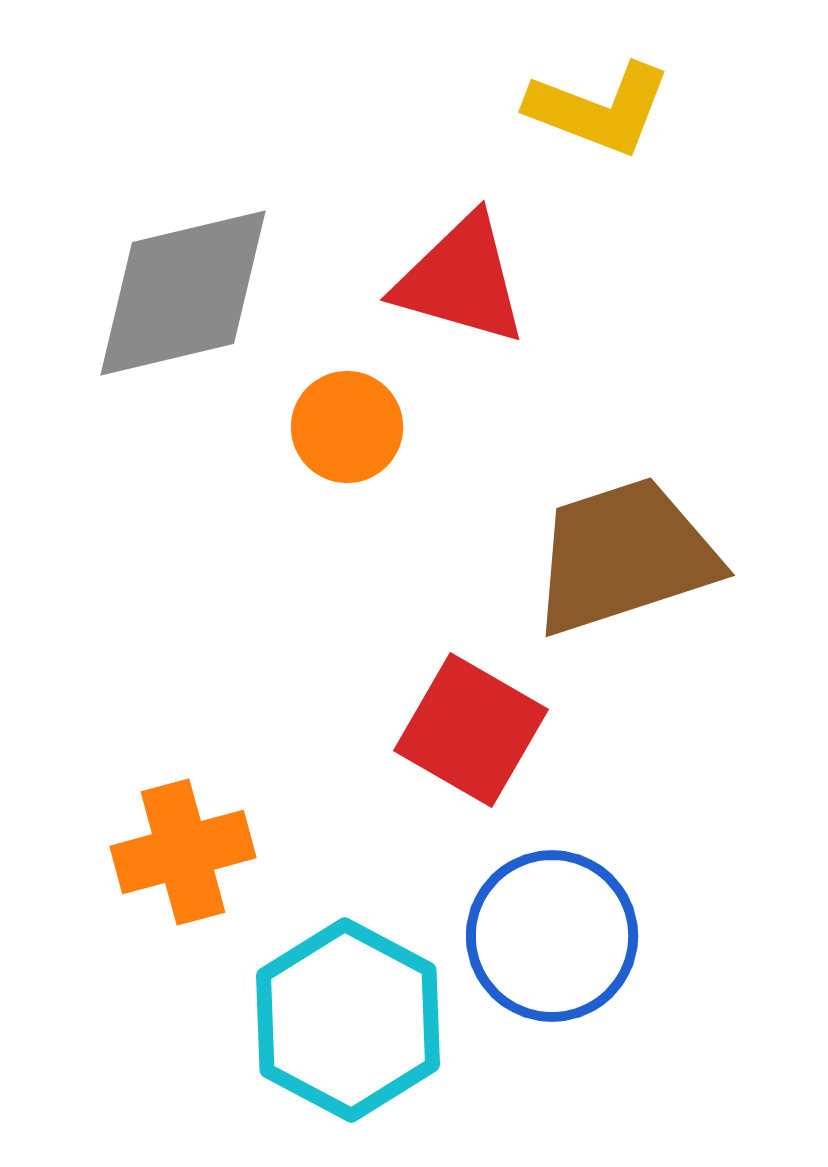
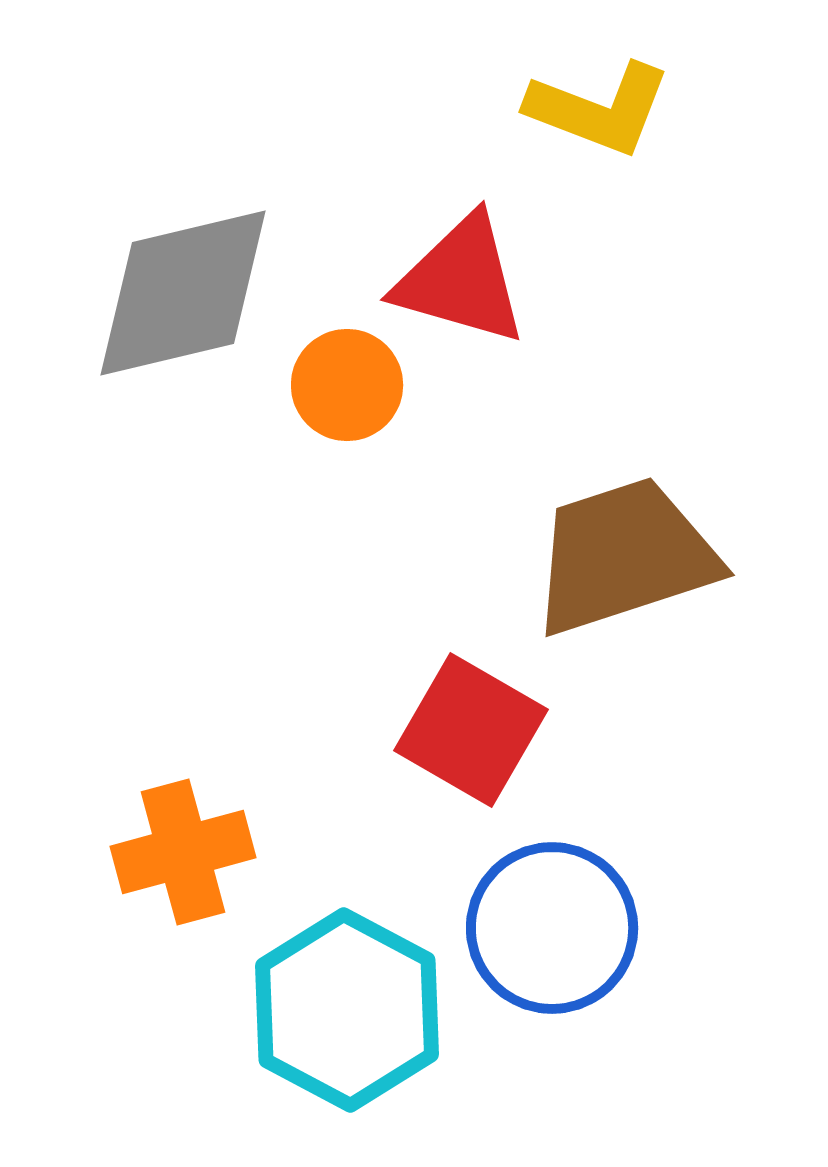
orange circle: moved 42 px up
blue circle: moved 8 px up
cyan hexagon: moved 1 px left, 10 px up
